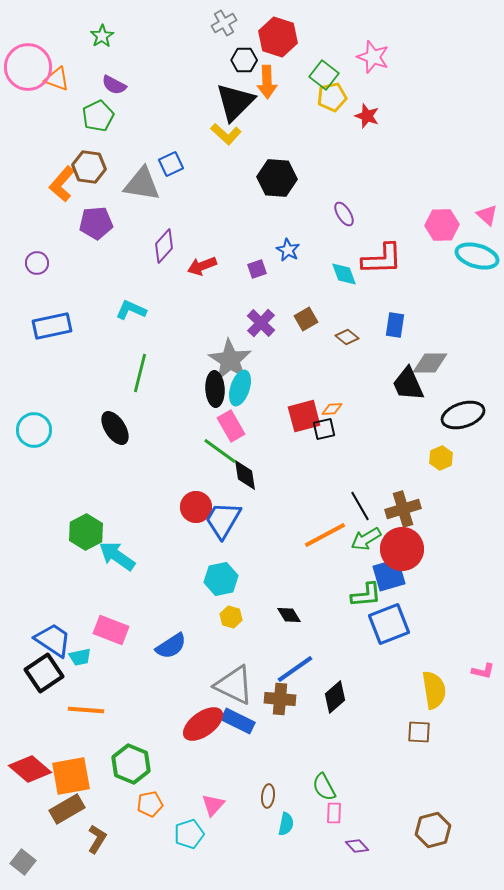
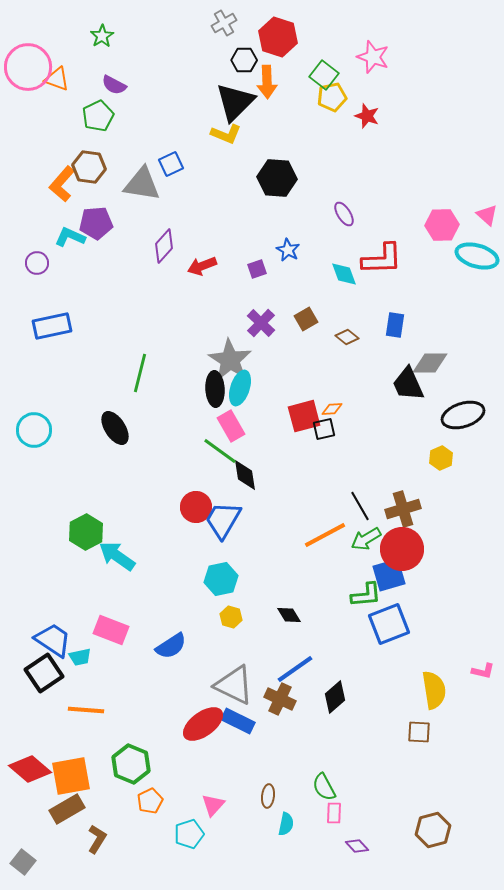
yellow L-shape at (226, 134): rotated 20 degrees counterclockwise
cyan L-shape at (131, 310): moved 61 px left, 73 px up
brown cross at (280, 699): rotated 20 degrees clockwise
orange pentagon at (150, 804): moved 3 px up; rotated 15 degrees counterclockwise
